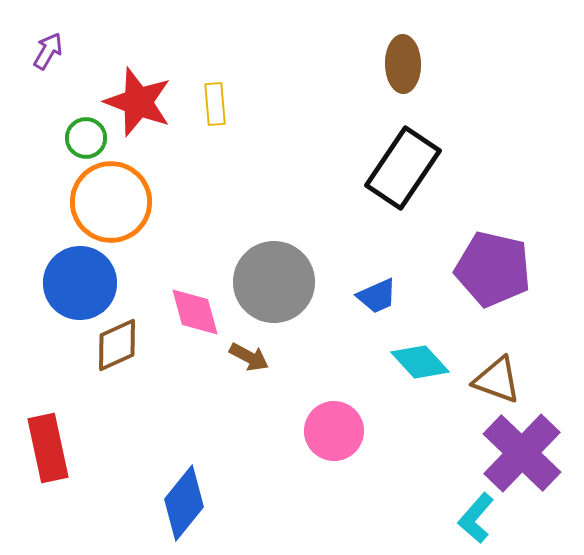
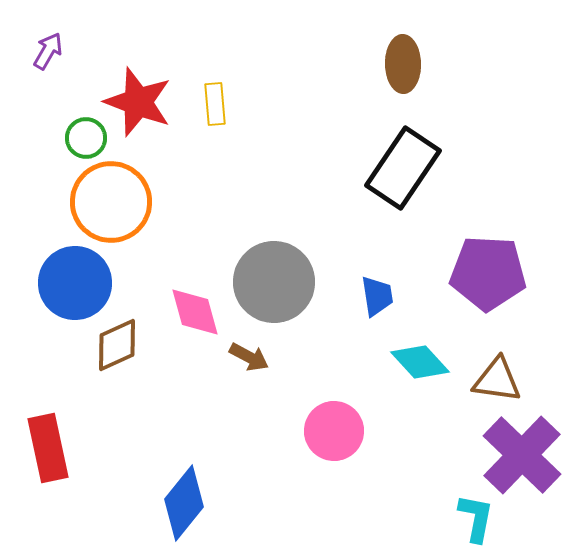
purple pentagon: moved 5 px left, 4 px down; rotated 10 degrees counterclockwise
blue circle: moved 5 px left
blue trapezoid: rotated 75 degrees counterclockwise
brown triangle: rotated 12 degrees counterclockwise
purple cross: moved 2 px down
cyan L-shape: rotated 150 degrees clockwise
